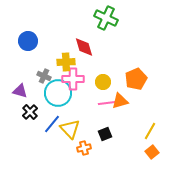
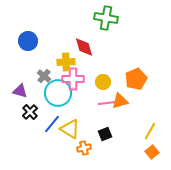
green cross: rotated 15 degrees counterclockwise
gray cross: rotated 16 degrees clockwise
yellow triangle: rotated 15 degrees counterclockwise
